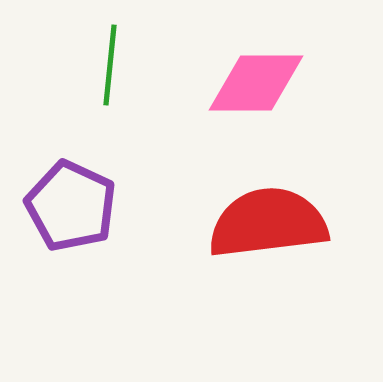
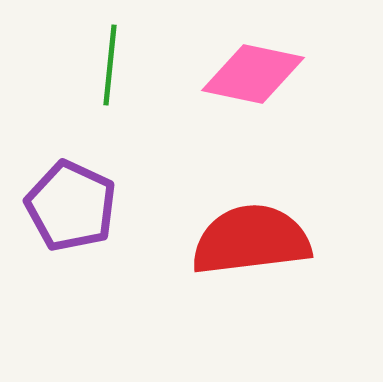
pink diamond: moved 3 px left, 9 px up; rotated 12 degrees clockwise
red semicircle: moved 17 px left, 17 px down
